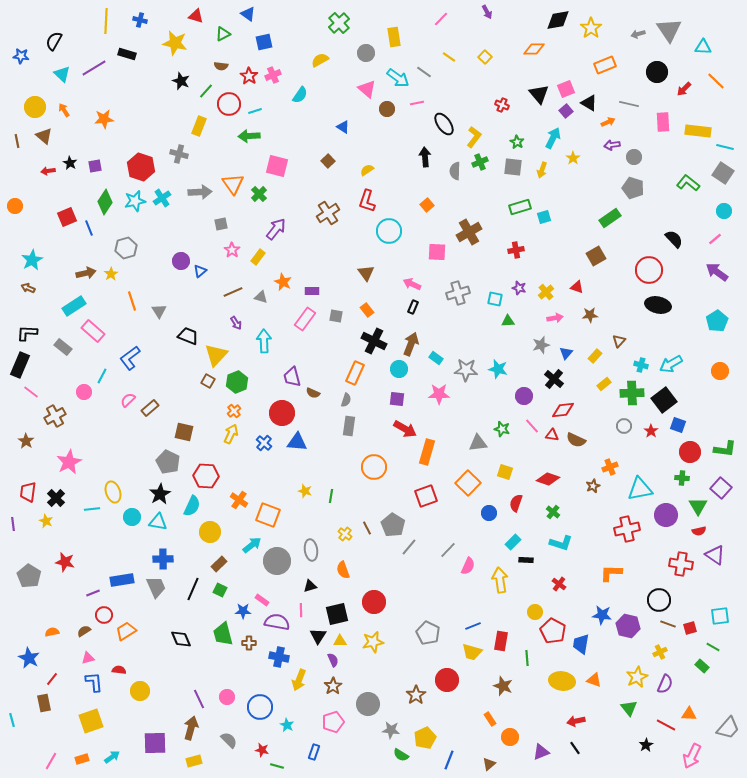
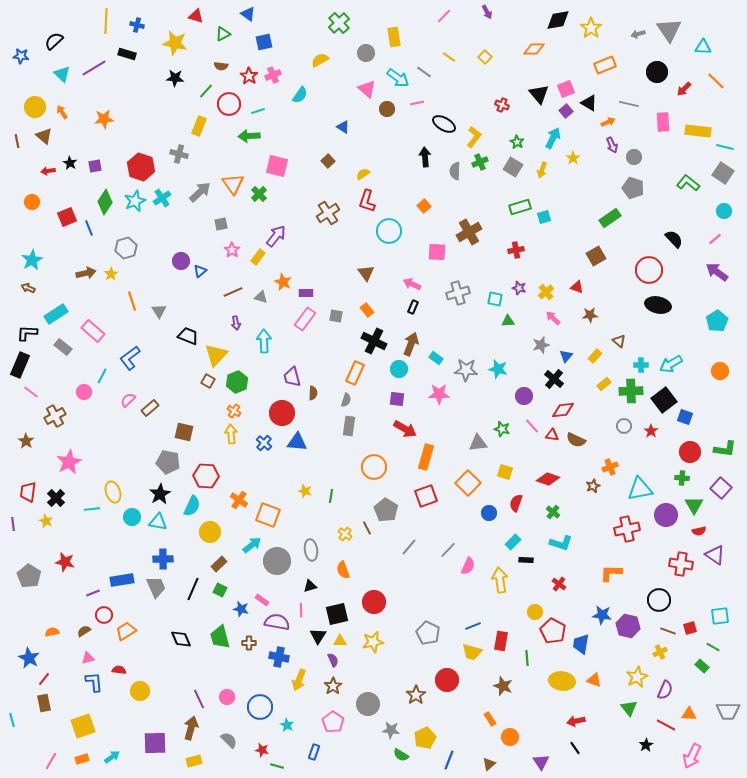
pink line at (441, 19): moved 3 px right, 3 px up
blue cross at (140, 20): moved 3 px left, 5 px down
black semicircle at (54, 41): rotated 18 degrees clockwise
black star at (181, 81): moved 6 px left, 3 px up; rotated 18 degrees counterclockwise
orange arrow at (64, 110): moved 2 px left, 2 px down
cyan line at (255, 111): moved 3 px right
black ellipse at (444, 124): rotated 25 degrees counterclockwise
purple arrow at (612, 145): rotated 105 degrees counterclockwise
gray square at (513, 167): rotated 24 degrees clockwise
yellow semicircle at (367, 170): moved 4 px left, 4 px down
gray arrow at (200, 192): rotated 40 degrees counterclockwise
cyan star at (135, 201): rotated 10 degrees counterclockwise
orange square at (427, 205): moved 3 px left, 1 px down
orange circle at (15, 206): moved 17 px right, 4 px up
purple arrow at (276, 229): moved 7 px down
purple rectangle at (312, 291): moved 6 px left, 2 px down
cyan rectangle at (74, 306): moved 18 px left, 8 px down
pink arrow at (555, 318): moved 2 px left; rotated 126 degrees counterclockwise
purple arrow at (236, 323): rotated 24 degrees clockwise
brown triangle at (619, 341): rotated 32 degrees counterclockwise
blue triangle at (566, 353): moved 3 px down
cyan cross at (641, 365): rotated 16 degrees counterclockwise
brown semicircle at (313, 393): rotated 112 degrees counterclockwise
green cross at (632, 393): moved 1 px left, 2 px up
orange cross at (234, 411): rotated 16 degrees counterclockwise
blue square at (678, 425): moved 7 px right, 8 px up
yellow arrow at (231, 434): rotated 30 degrees counterclockwise
orange rectangle at (427, 452): moved 1 px left, 5 px down
gray pentagon at (168, 462): rotated 15 degrees counterclockwise
green triangle at (698, 506): moved 4 px left, 1 px up
gray pentagon at (393, 525): moved 7 px left, 15 px up
blue star at (243, 611): moved 2 px left, 2 px up; rotated 14 degrees clockwise
brown line at (668, 624): moved 7 px down
green trapezoid at (223, 634): moved 3 px left, 3 px down
red line at (52, 679): moved 8 px left
purple semicircle at (665, 684): moved 6 px down
yellow square at (91, 721): moved 8 px left, 5 px down
pink pentagon at (333, 722): rotated 20 degrees counterclockwise
gray trapezoid at (728, 728): moved 17 px up; rotated 50 degrees clockwise
purple triangle at (541, 752): moved 10 px down; rotated 42 degrees counterclockwise
